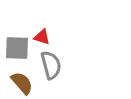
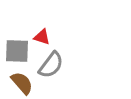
gray square: moved 3 px down
gray semicircle: rotated 52 degrees clockwise
